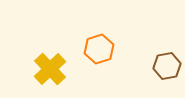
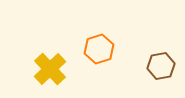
brown hexagon: moved 6 px left
